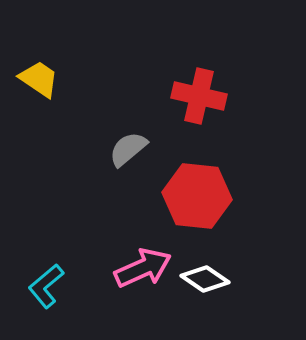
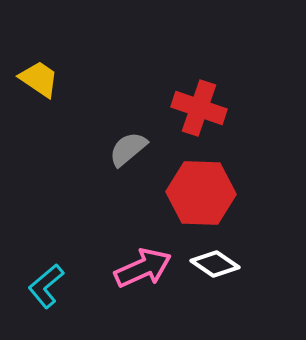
red cross: moved 12 px down; rotated 6 degrees clockwise
red hexagon: moved 4 px right, 3 px up; rotated 4 degrees counterclockwise
white diamond: moved 10 px right, 15 px up
